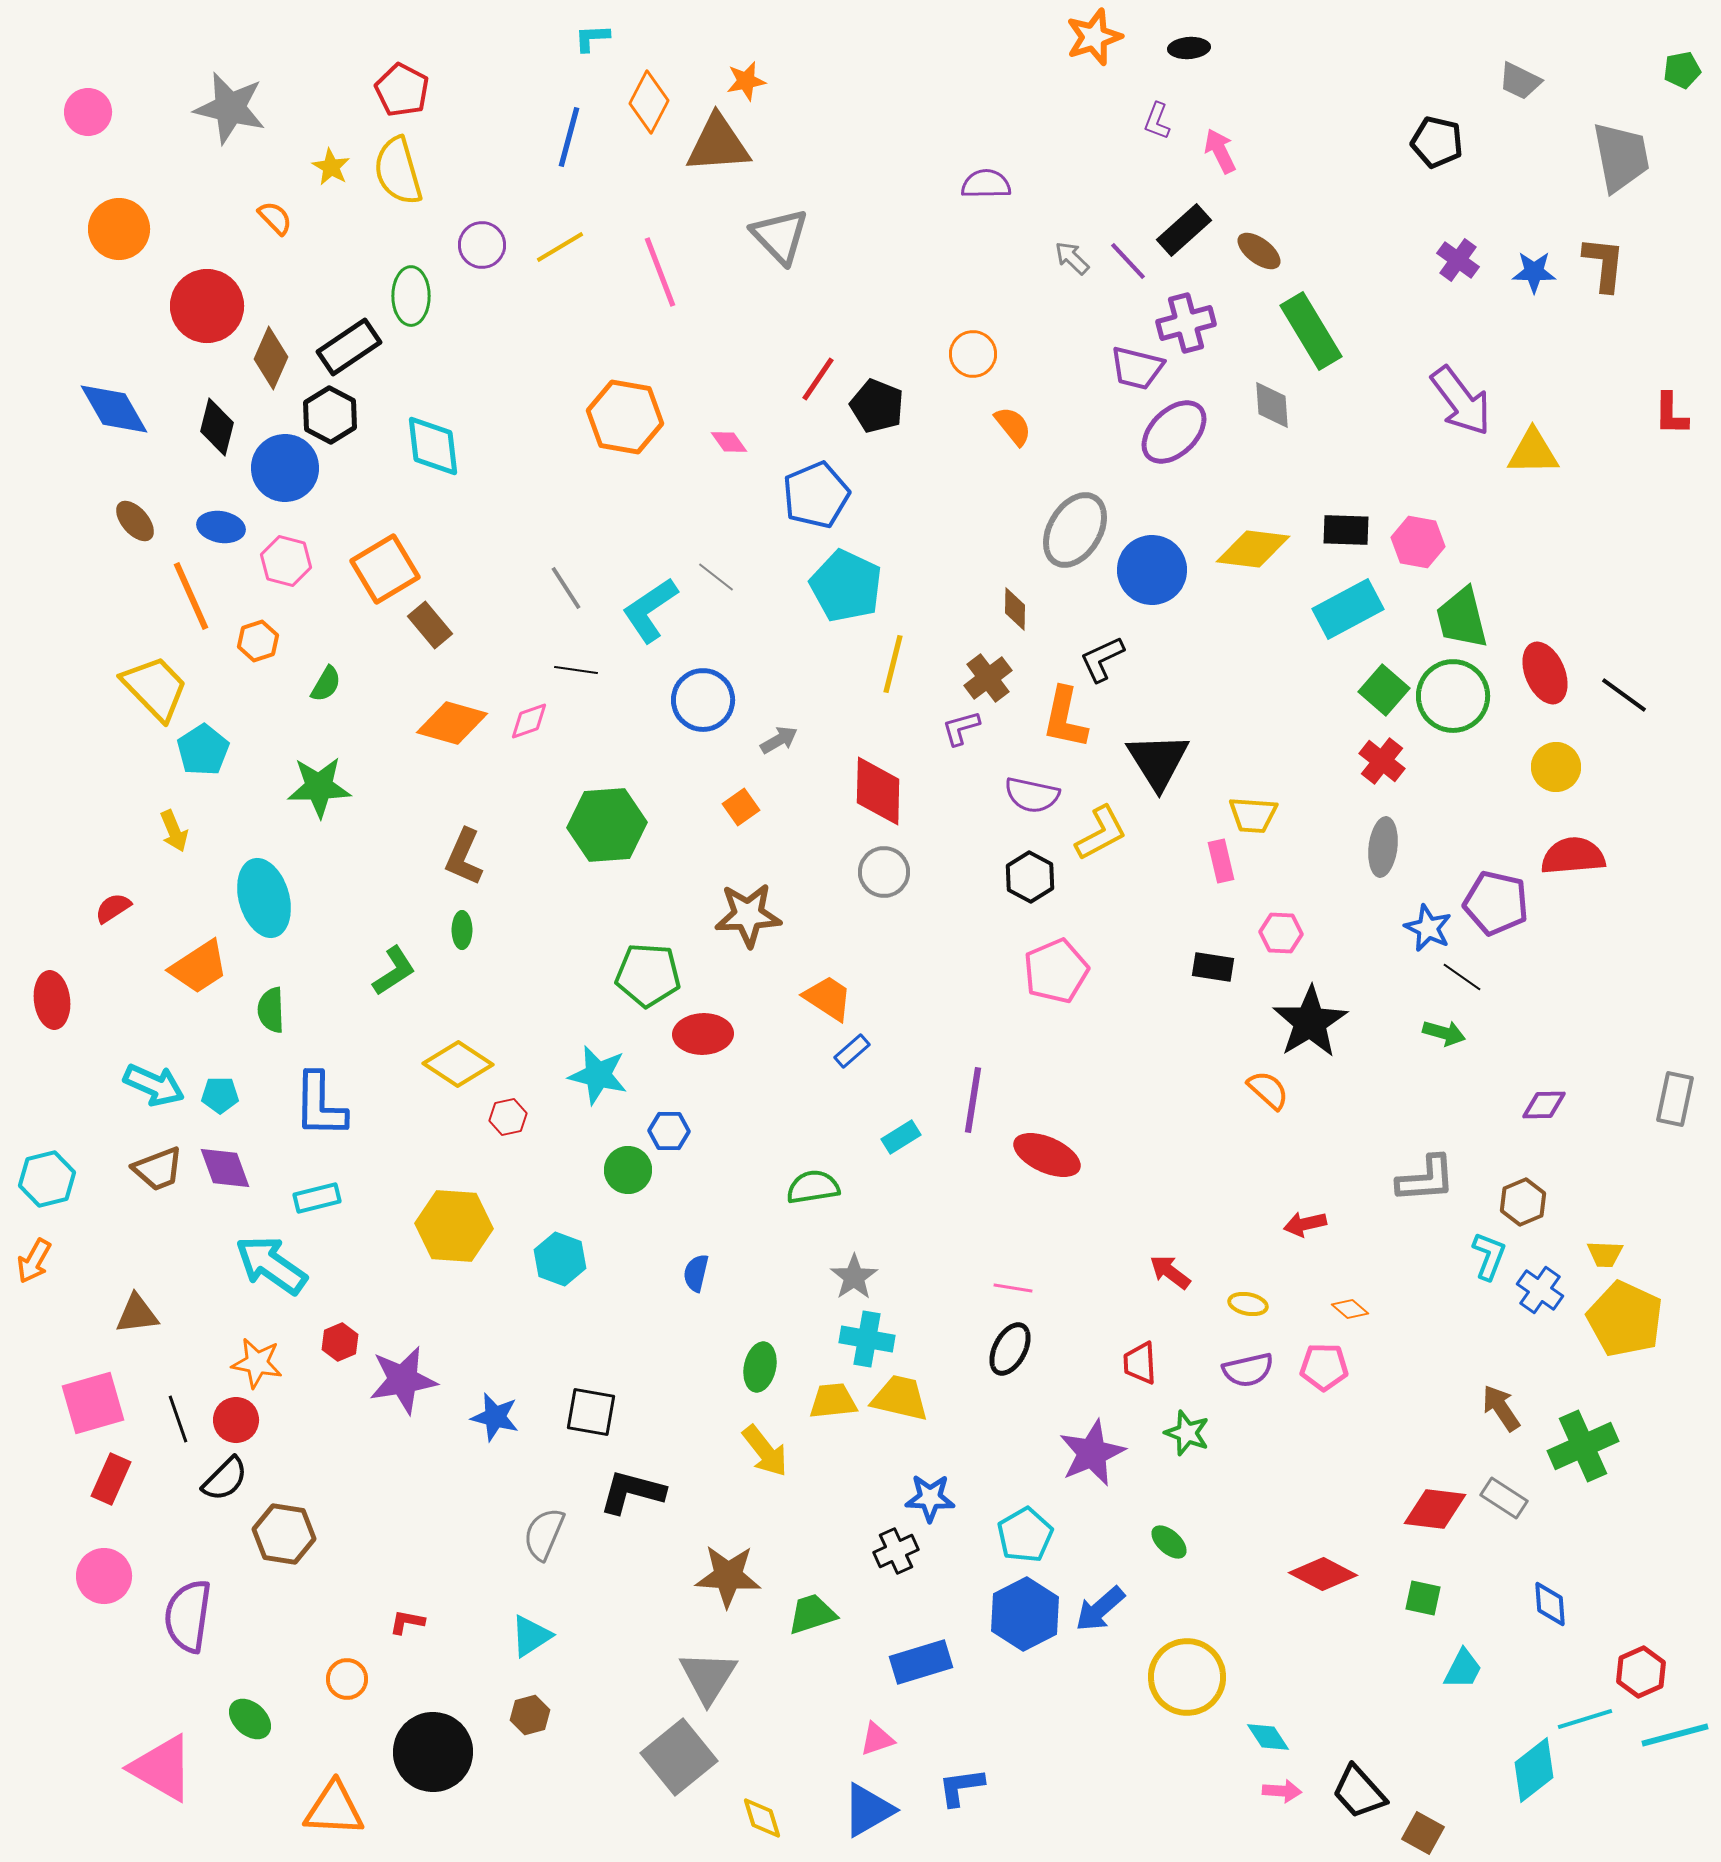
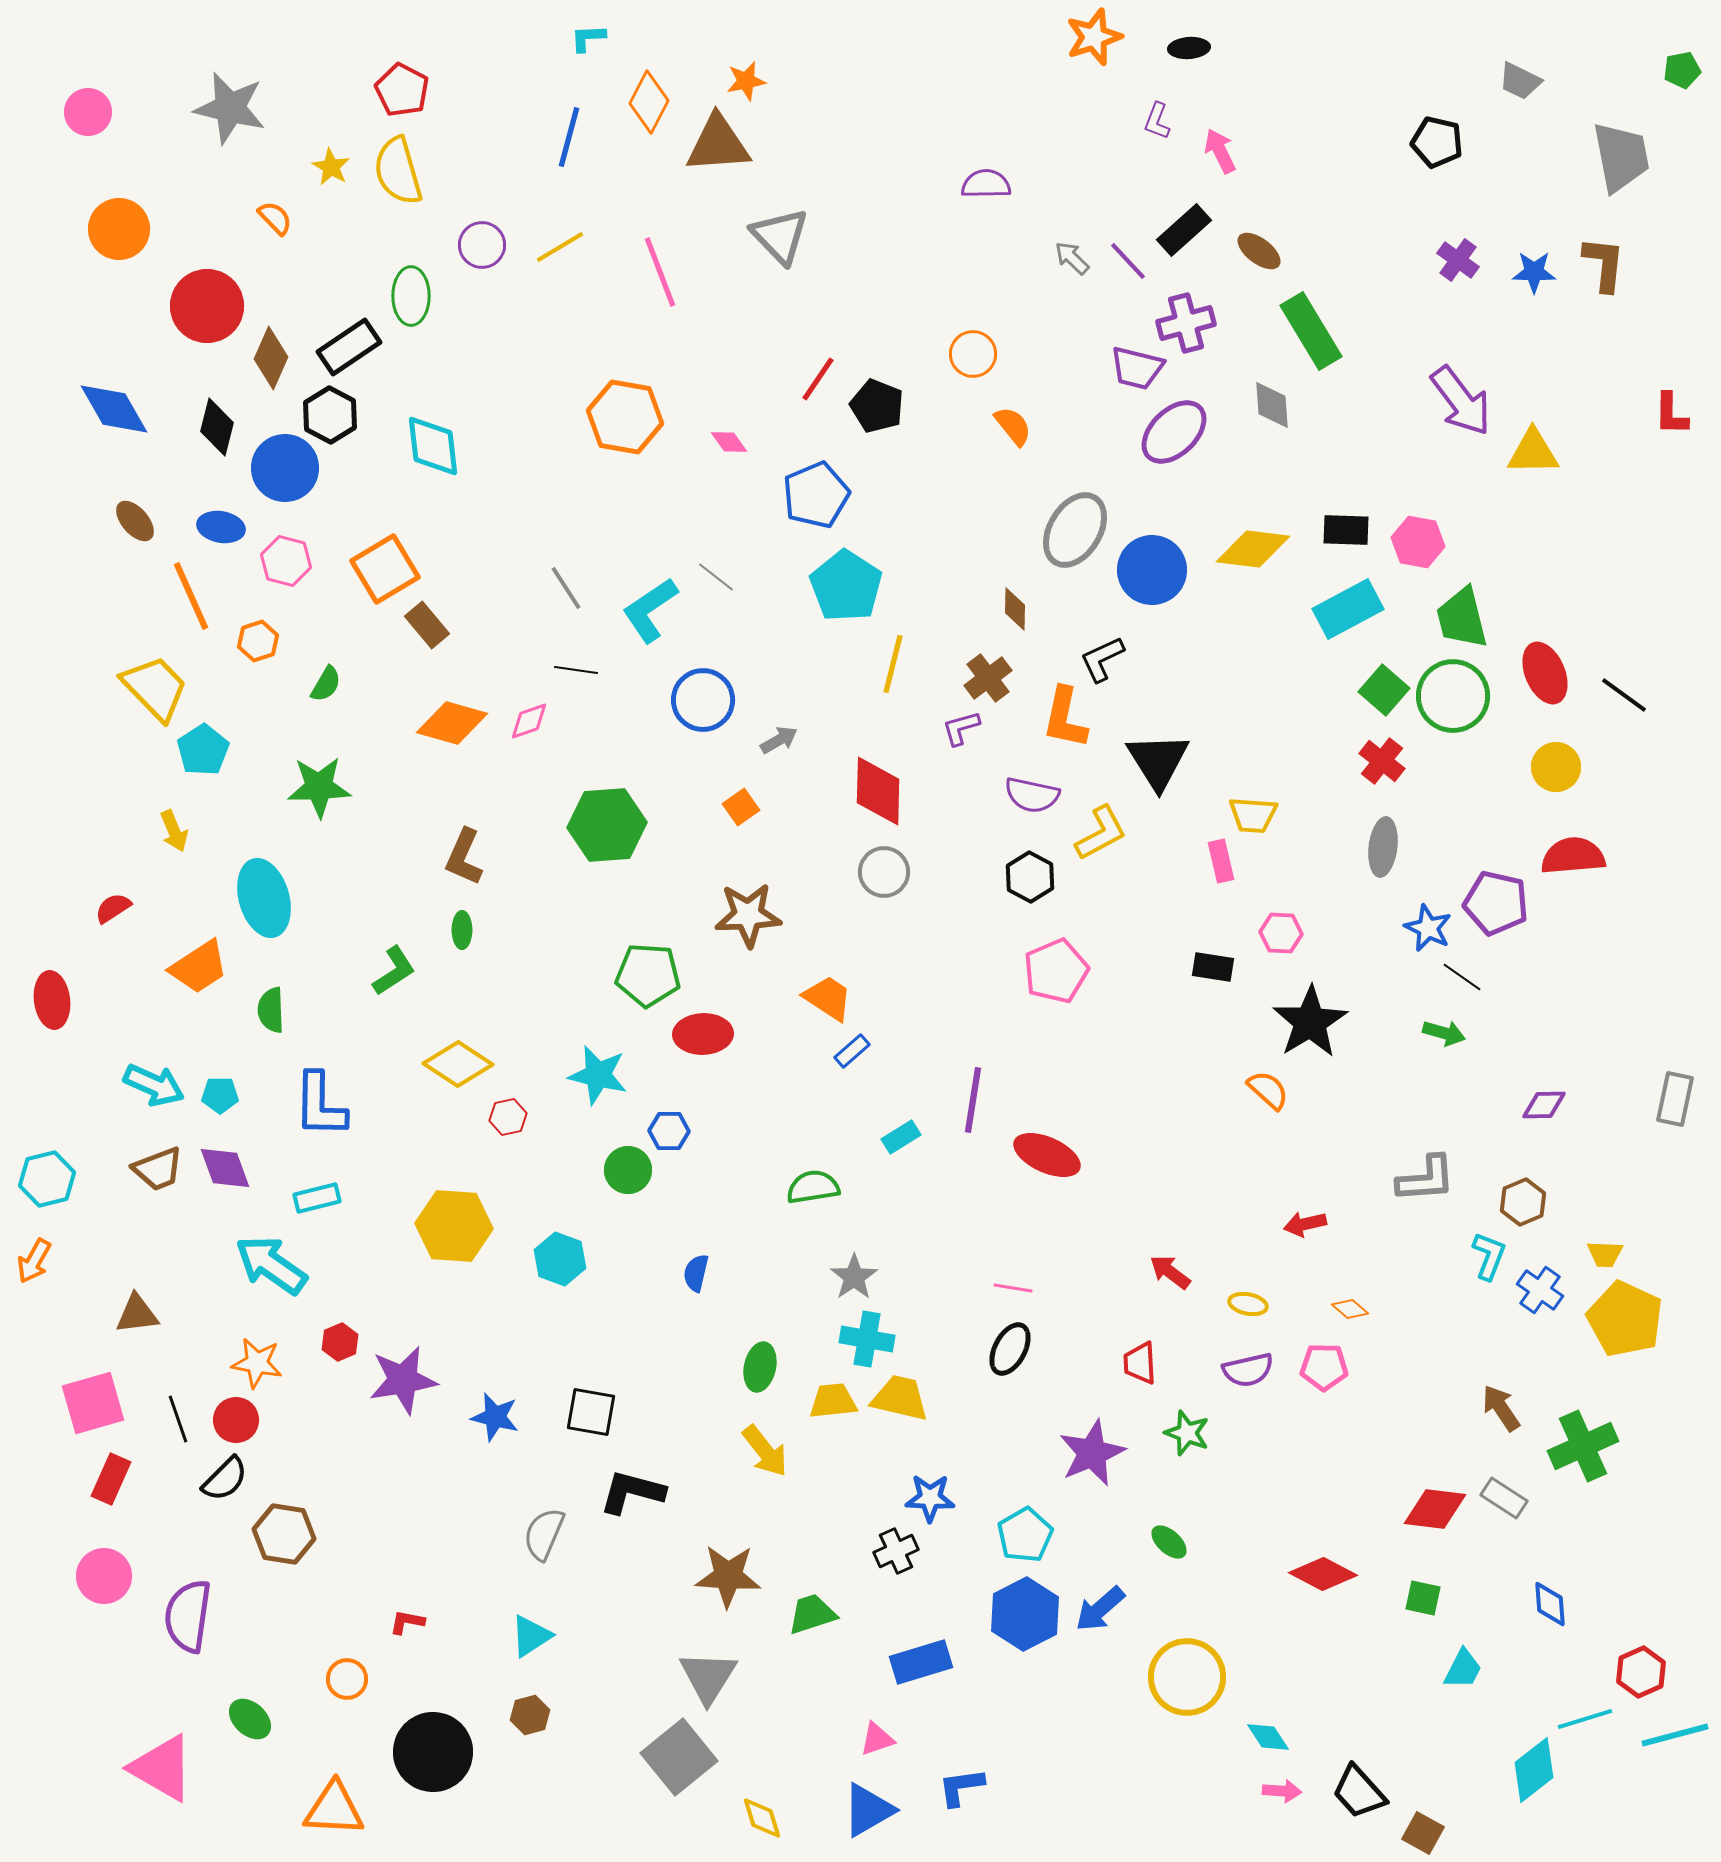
cyan L-shape at (592, 38): moved 4 px left
cyan pentagon at (846, 586): rotated 8 degrees clockwise
brown rectangle at (430, 625): moved 3 px left
